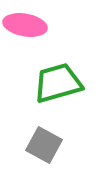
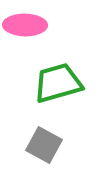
pink ellipse: rotated 9 degrees counterclockwise
